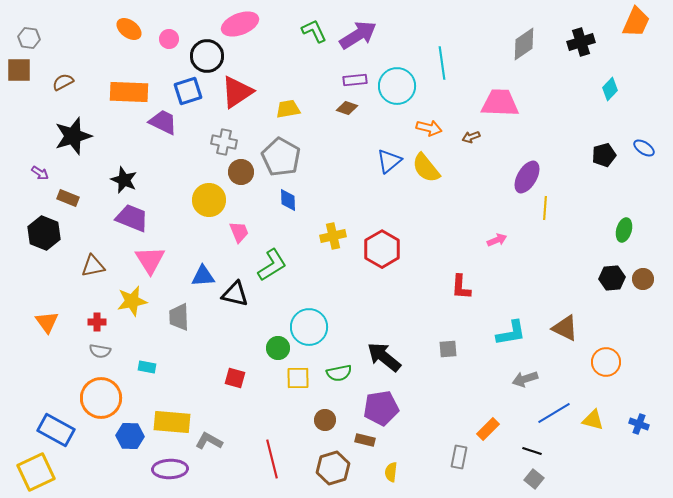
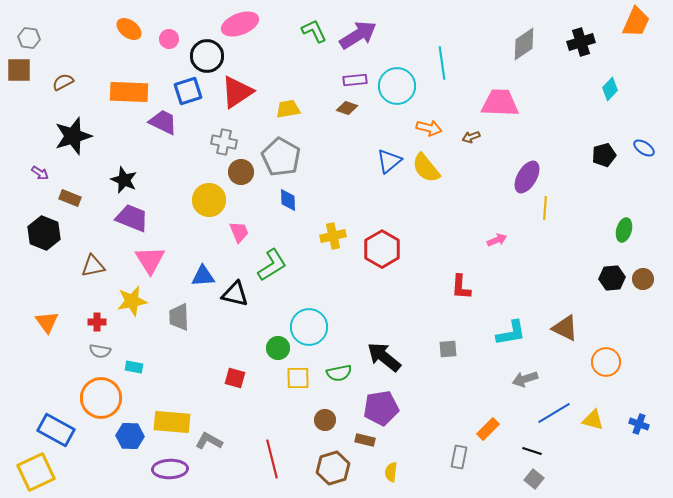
brown rectangle at (68, 198): moved 2 px right
cyan rectangle at (147, 367): moved 13 px left
